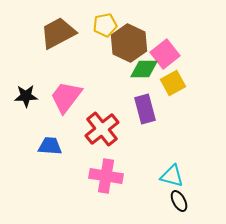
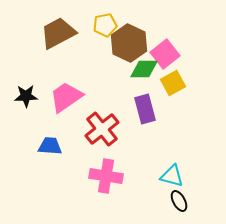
pink trapezoid: rotated 18 degrees clockwise
